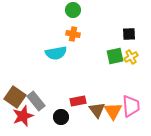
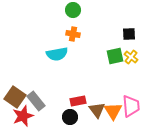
cyan semicircle: moved 1 px right, 1 px down
yellow cross: rotated 24 degrees counterclockwise
black circle: moved 9 px right
